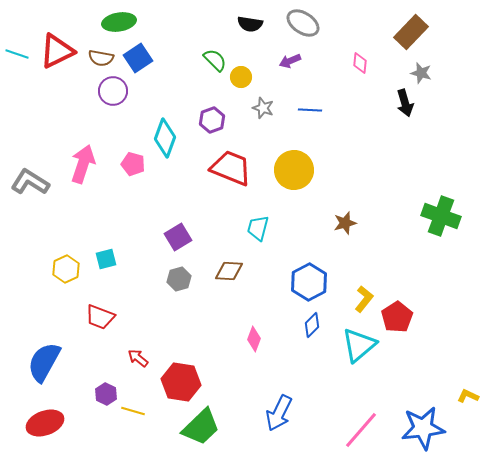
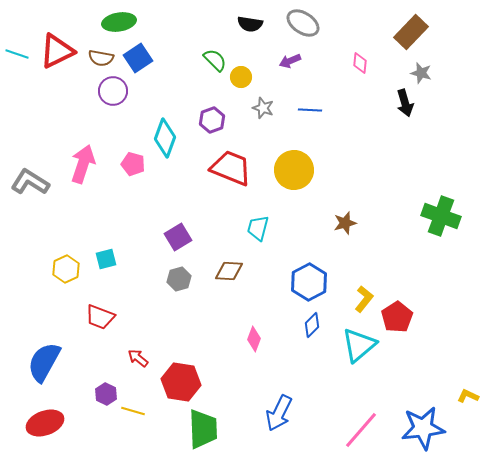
green trapezoid at (201, 427): moved 2 px right, 2 px down; rotated 48 degrees counterclockwise
